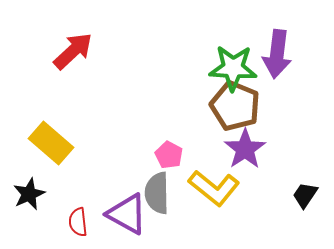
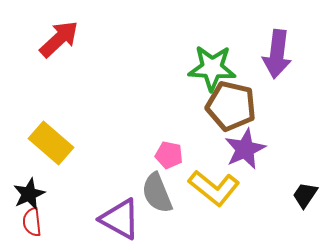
red arrow: moved 14 px left, 12 px up
green star: moved 21 px left
brown pentagon: moved 4 px left; rotated 9 degrees counterclockwise
purple star: rotated 9 degrees clockwise
pink pentagon: rotated 16 degrees counterclockwise
gray semicircle: rotated 21 degrees counterclockwise
purple triangle: moved 7 px left, 5 px down
red semicircle: moved 46 px left
